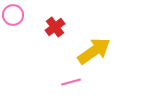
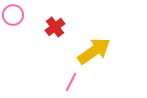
pink line: rotated 48 degrees counterclockwise
